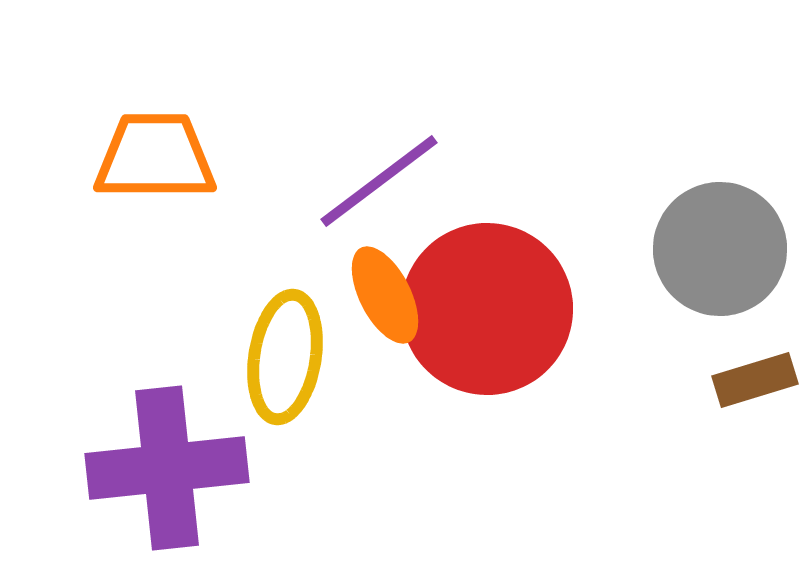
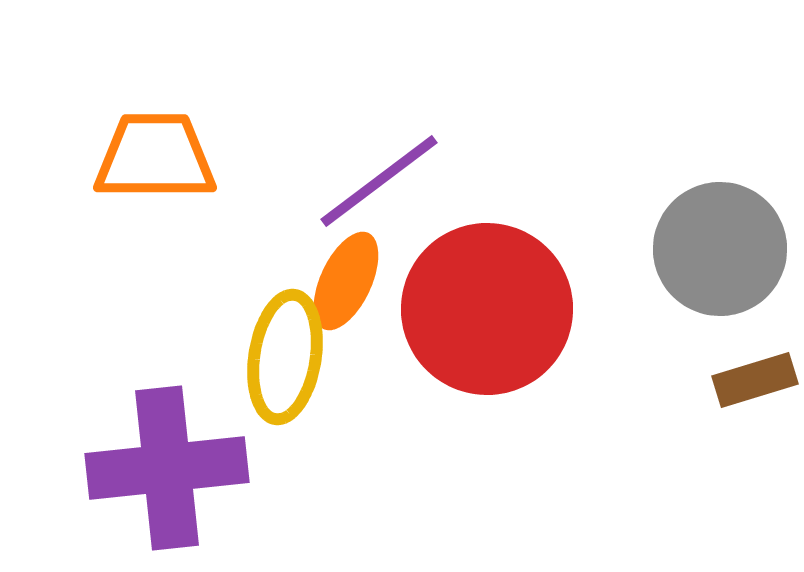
orange ellipse: moved 39 px left, 14 px up; rotated 52 degrees clockwise
